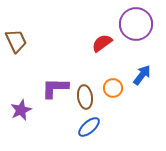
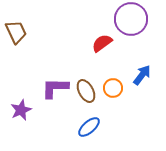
purple circle: moved 5 px left, 5 px up
brown trapezoid: moved 9 px up
brown ellipse: moved 1 px right, 6 px up; rotated 20 degrees counterclockwise
